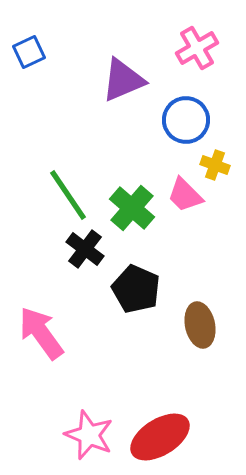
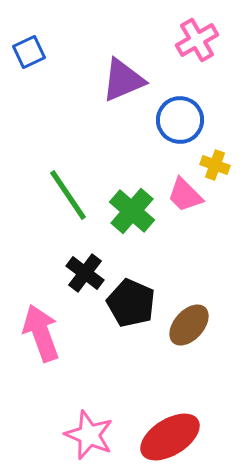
pink cross: moved 8 px up
blue circle: moved 6 px left
green cross: moved 3 px down
black cross: moved 24 px down
black pentagon: moved 5 px left, 14 px down
brown ellipse: moved 11 px left; rotated 54 degrees clockwise
pink arrow: rotated 16 degrees clockwise
red ellipse: moved 10 px right
